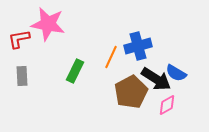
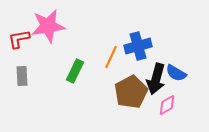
pink star: moved 2 px down; rotated 20 degrees counterclockwise
black arrow: rotated 72 degrees clockwise
